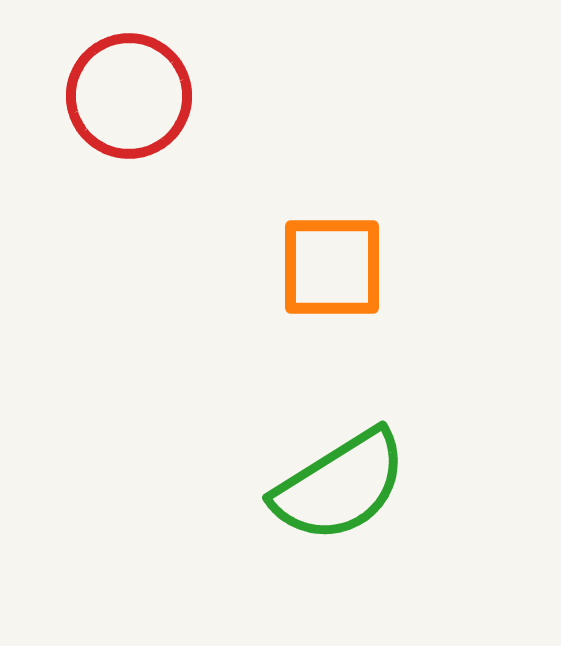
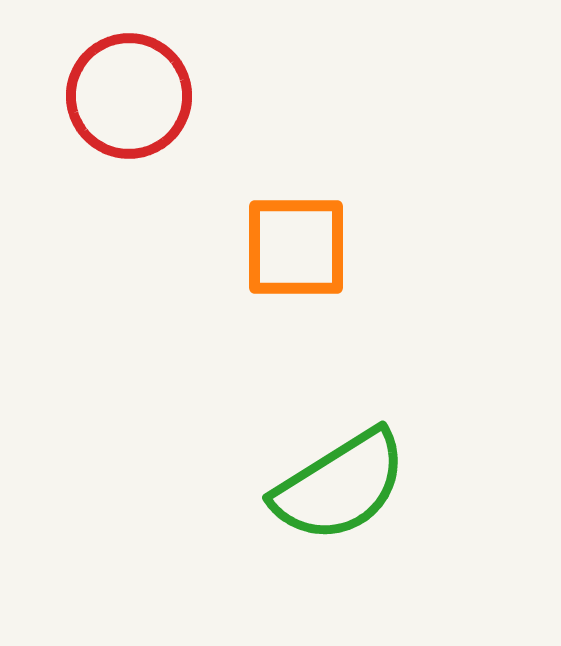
orange square: moved 36 px left, 20 px up
